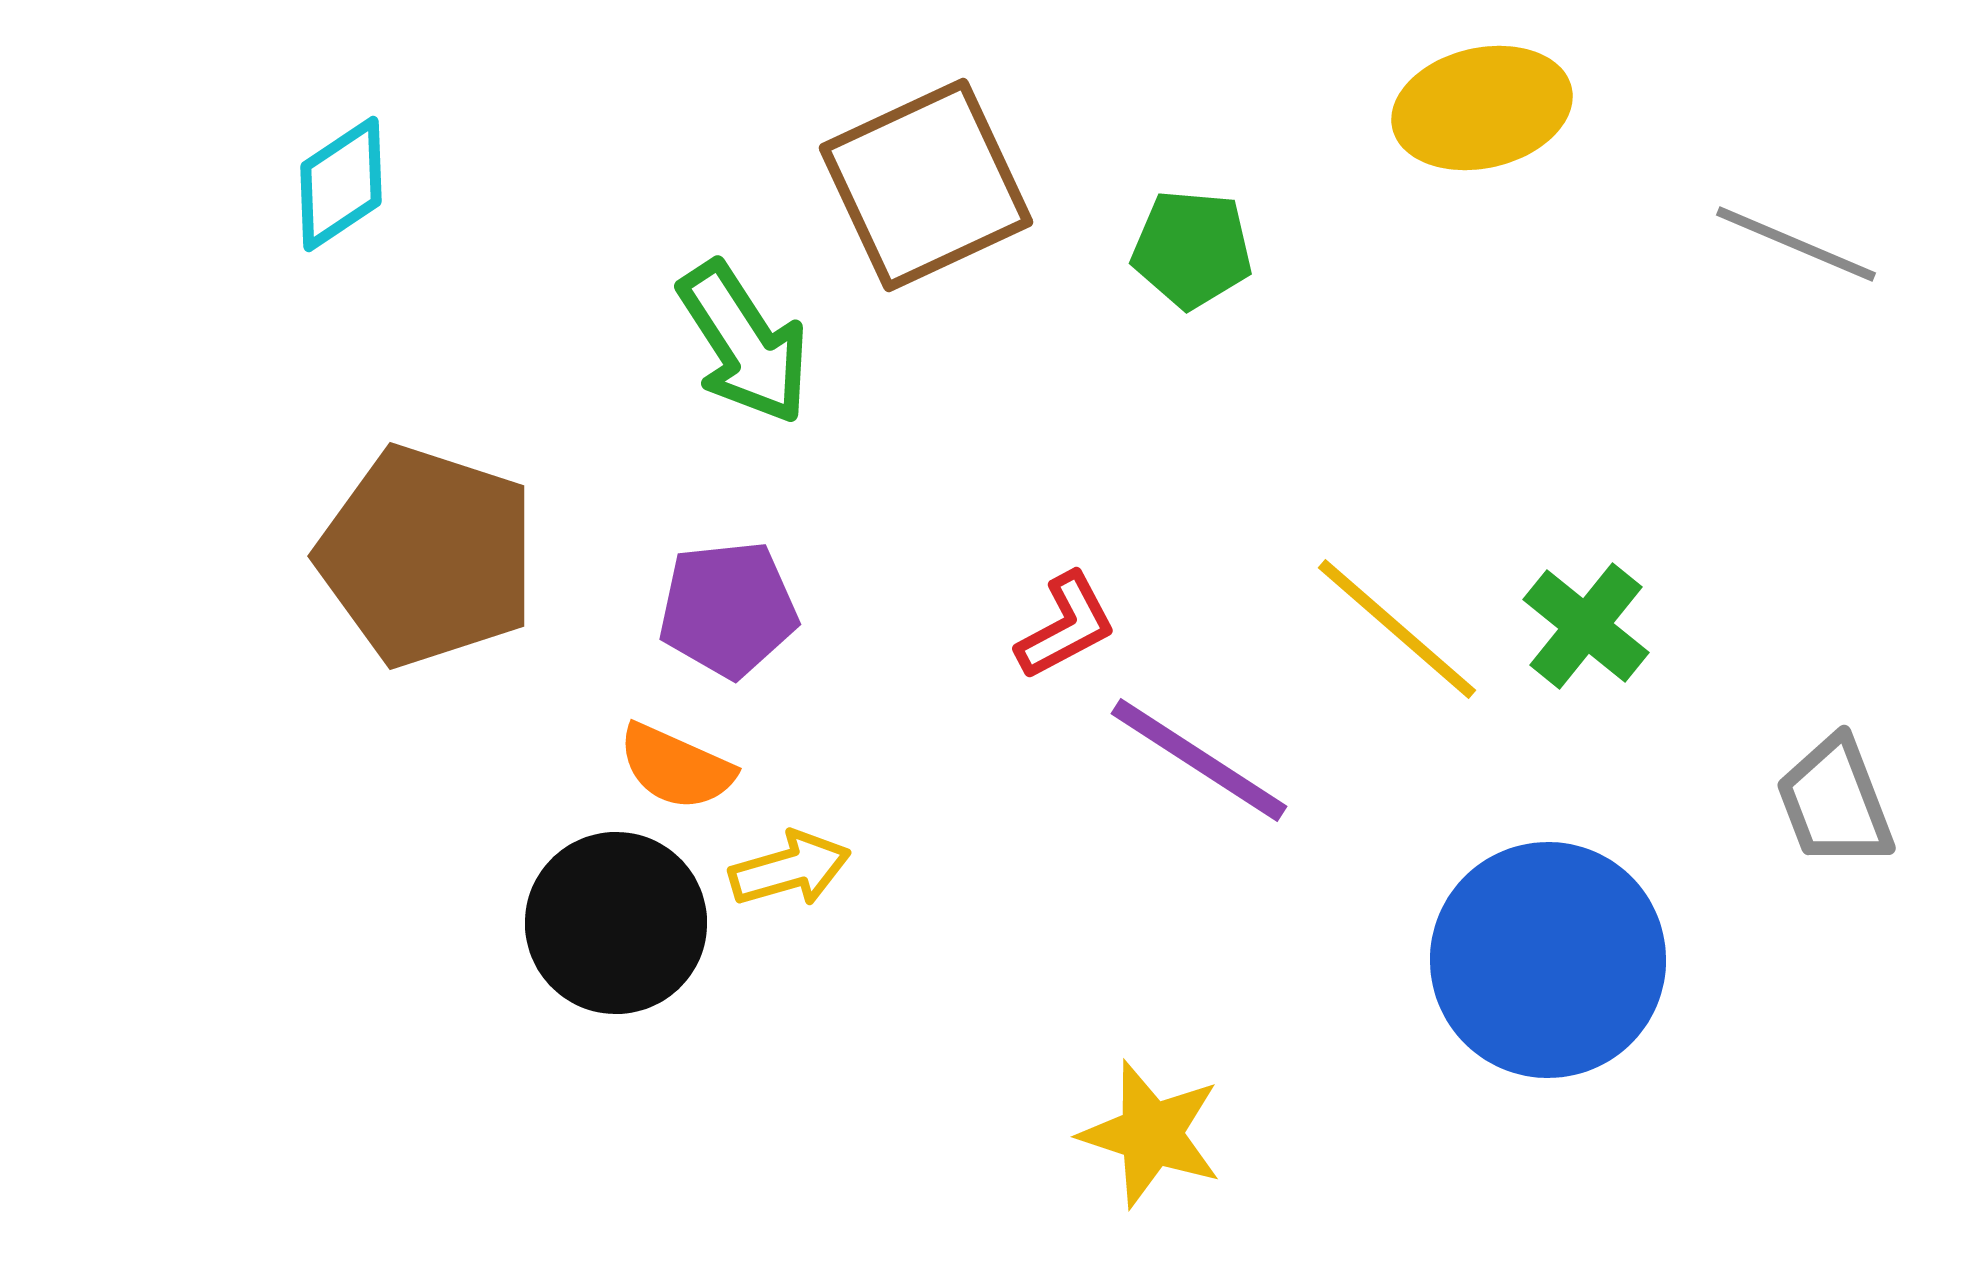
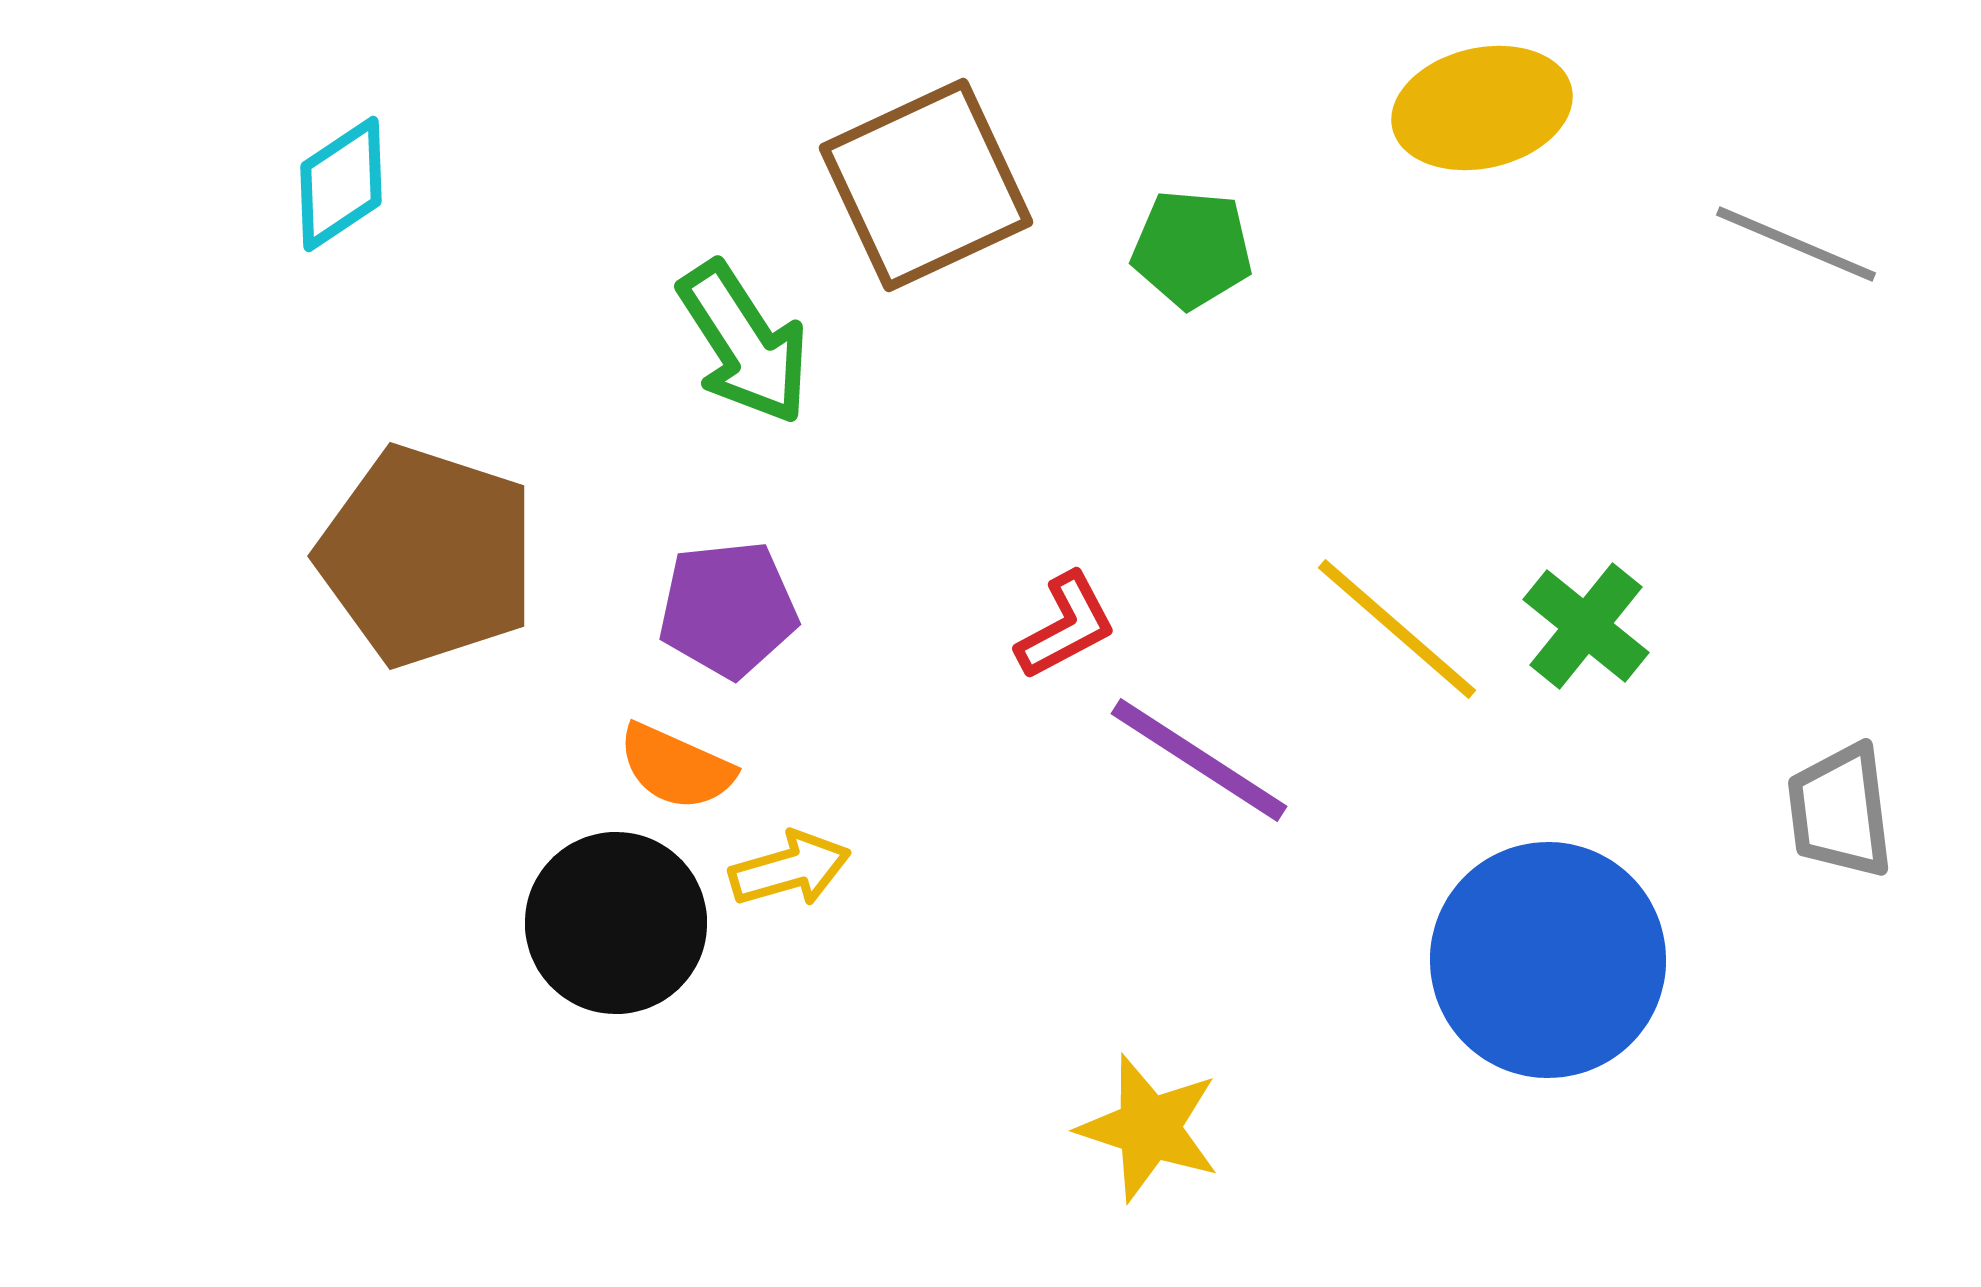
gray trapezoid: moved 5 px right, 9 px down; rotated 14 degrees clockwise
yellow star: moved 2 px left, 6 px up
